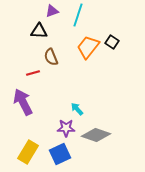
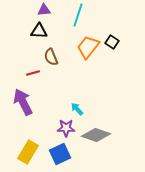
purple triangle: moved 8 px left, 1 px up; rotated 16 degrees clockwise
